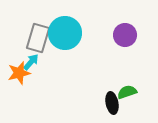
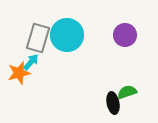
cyan circle: moved 2 px right, 2 px down
black ellipse: moved 1 px right
